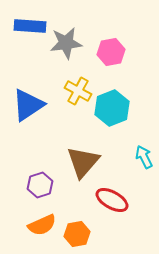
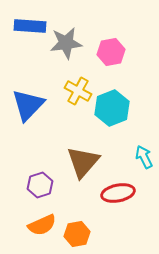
blue triangle: rotated 12 degrees counterclockwise
red ellipse: moved 6 px right, 7 px up; rotated 40 degrees counterclockwise
